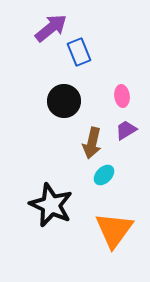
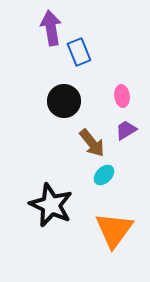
purple arrow: rotated 60 degrees counterclockwise
brown arrow: rotated 52 degrees counterclockwise
